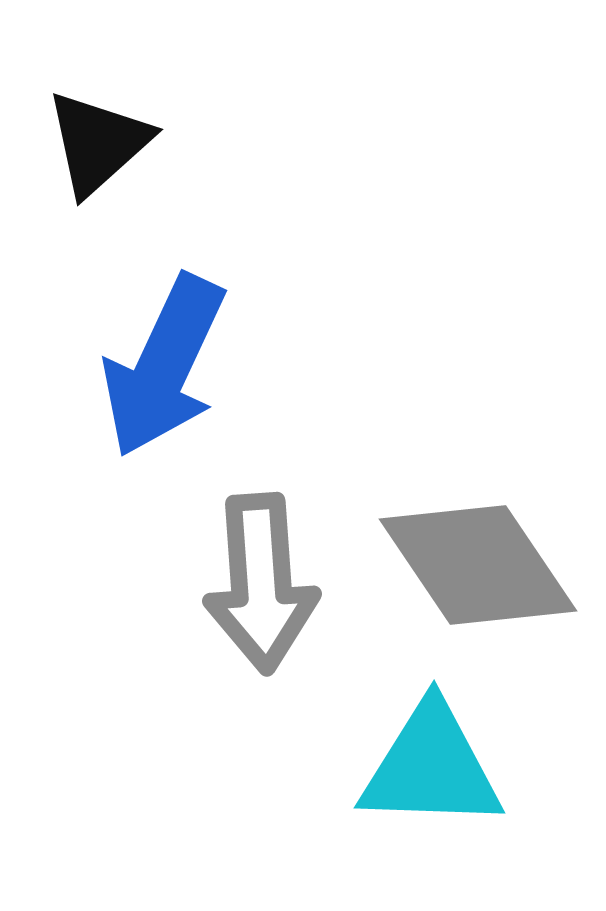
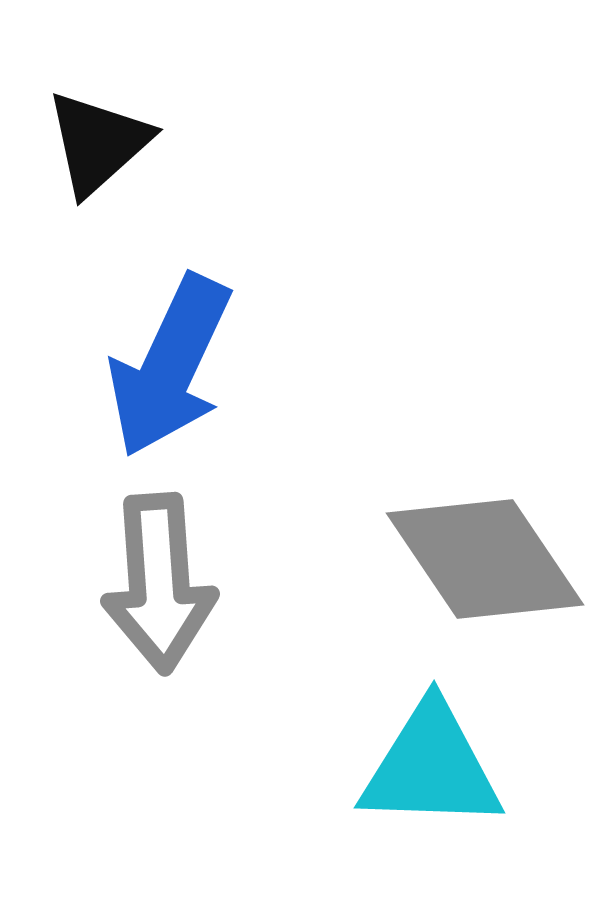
blue arrow: moved 6 px right
gray diamond: moved 7 px right, 6 px up
gray arrow: moved 102 px left
